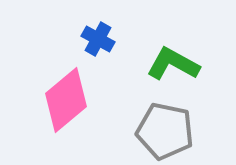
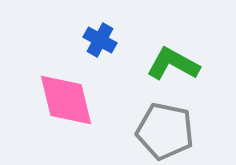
blue cross: moved 2 px right, 1 px down
pink diamond: rotated 64 degrees counterclockwise
